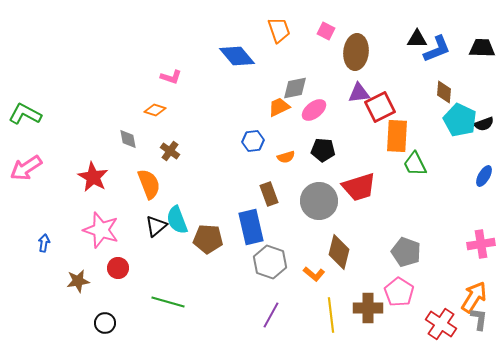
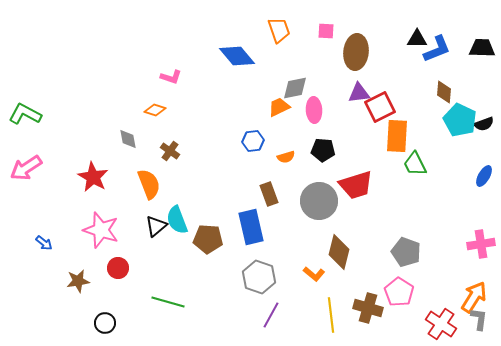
pink square at (326, 31): rotated 24 degrees counterclockwise
pink ellipse at (314, 110): rotated 55 degrees counterclockwise
red trapezoid at (359, 187): moved 3 px left, 2 px up
blue arrow at (44, 243): rotated 120 degrees clockwise
gray hexagon at (270, 262): moved 11 px left, 15 px down
brown cross at (368, 308): rotated 16 degrees clockwise
